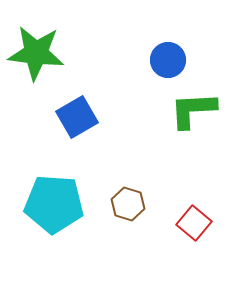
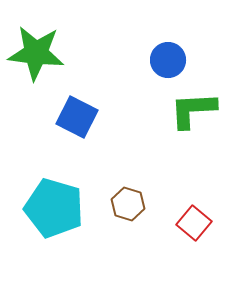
blue square: rotated 33 degrees counterclockwise
cyan pentagon: moved 4 px down; rotated 12 degrees clockwise
